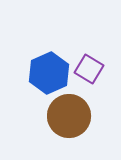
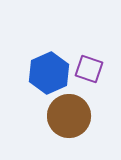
purple square: rotated 12 degrees counterclockwise
